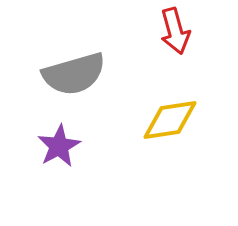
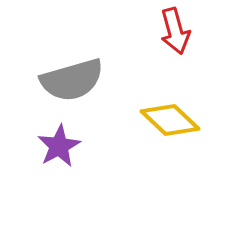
gray semicircle: moved 2 px left, 6 px down
yellow diamond: rotated 52 degrees clockwise
